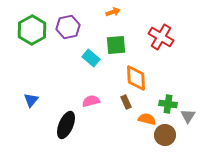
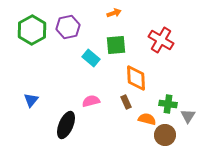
orange arrow: moved 1 px right, 1 px down
red cross: moved 3 px down
